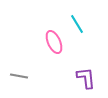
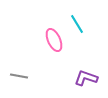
pink ellipse: moved 2 px up
purple L-shape: rotated 65 degrees counterclockwise
